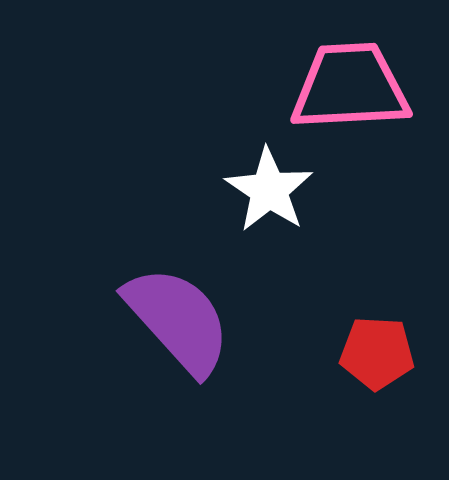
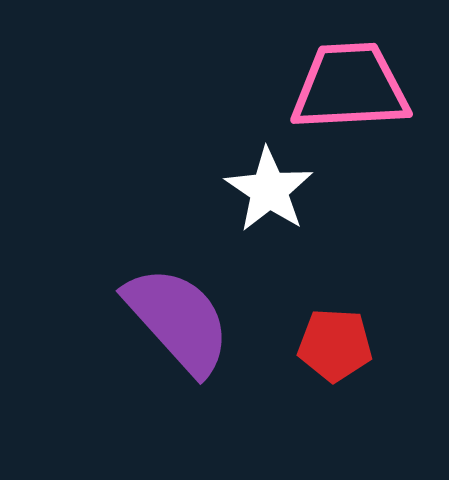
red pentagon: moved 42 px left, 8 px up
